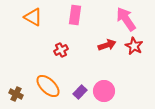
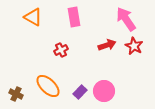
pink rectangle: moved 1 px left, 2 px down; rotated 18 degrees counterclockwise
